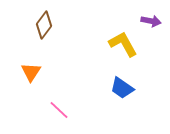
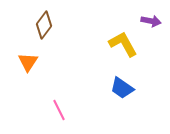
orange triangle: moved 3 px left, 10 px up
pink line: rotated 20 degrees clockwise
